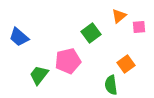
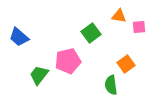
orange triangle: rotated 49 degrees clockwise
